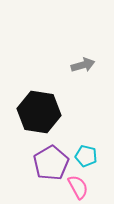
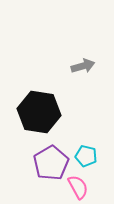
gray arrow: moved 1 px down
